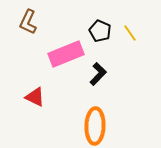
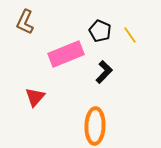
brown L-shape: moved 3 px left
yellow line: moved 2 px down
black L-shape: moved 6 px right, 2 px up
red triangle: rotated 45 degrees clockwise
